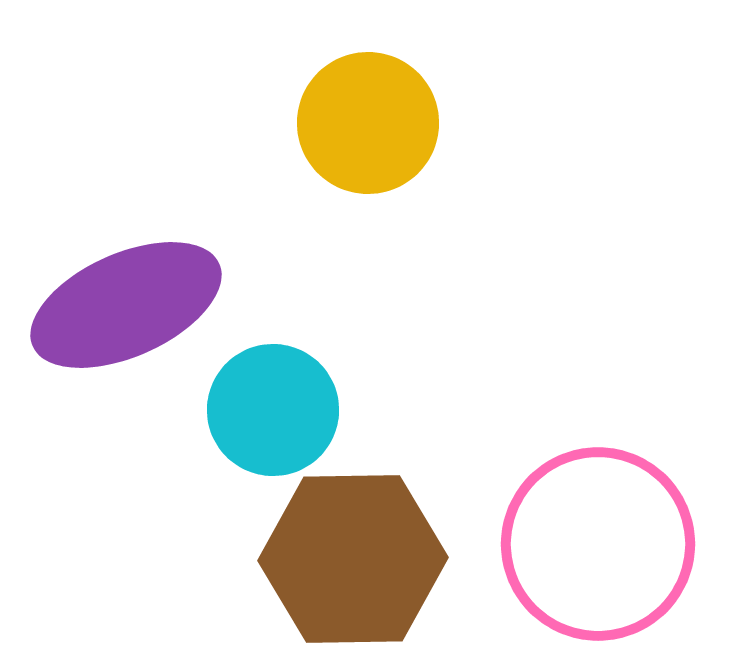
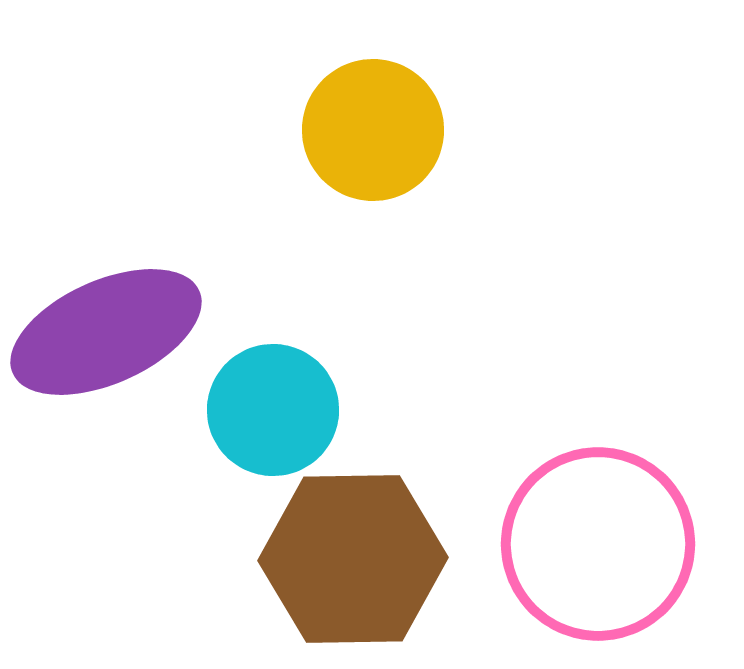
yellow circle: moved 5 px right, 7 px down
purple ellipse: moved 20 px left, 27 px down
